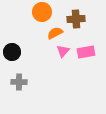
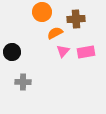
gray cross: moved 4 px right
